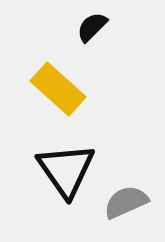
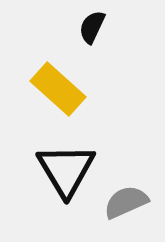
black semicircle: rotated 20 degrees counterclockwise
black triangle: rotated 4 degrees clockwise
